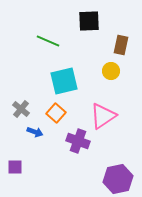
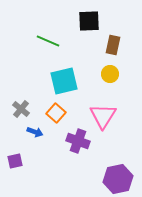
brown rectangle: moved 8 px left
yellow circle: moved 1 px left, 3 px down
pink triangle: rotated 24 degrees counterclockwise
purple square: moved 6 px up; rotated 14 degrees counterclockwise
